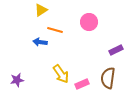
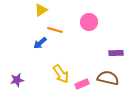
blue arrow: moved 1 px down; rotated 48 degrees counterclockwise
purple rectangle: moved 3 px down; rotated 24 degrees clockwise
brown semicircle: rotated 95 degrees clockwise
